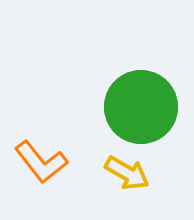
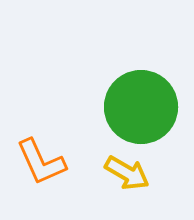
orange L-shape: rotated 14 degrees clockwise
